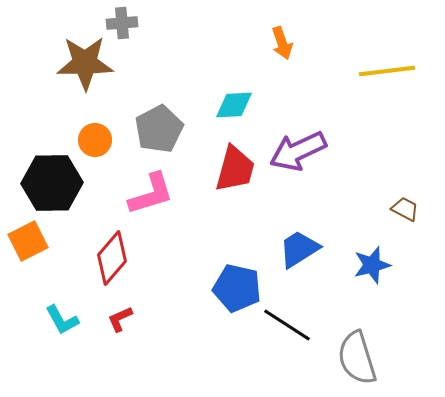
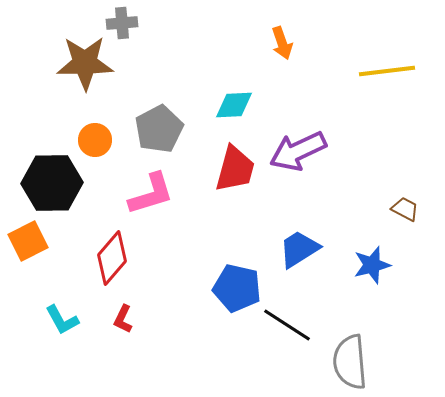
red L-shape: moved 3 px right; rotated 40 degrees counterclockwise
gray semicircle: moved 7 px left, 4 px down; rotated 12 degrees clockwise
